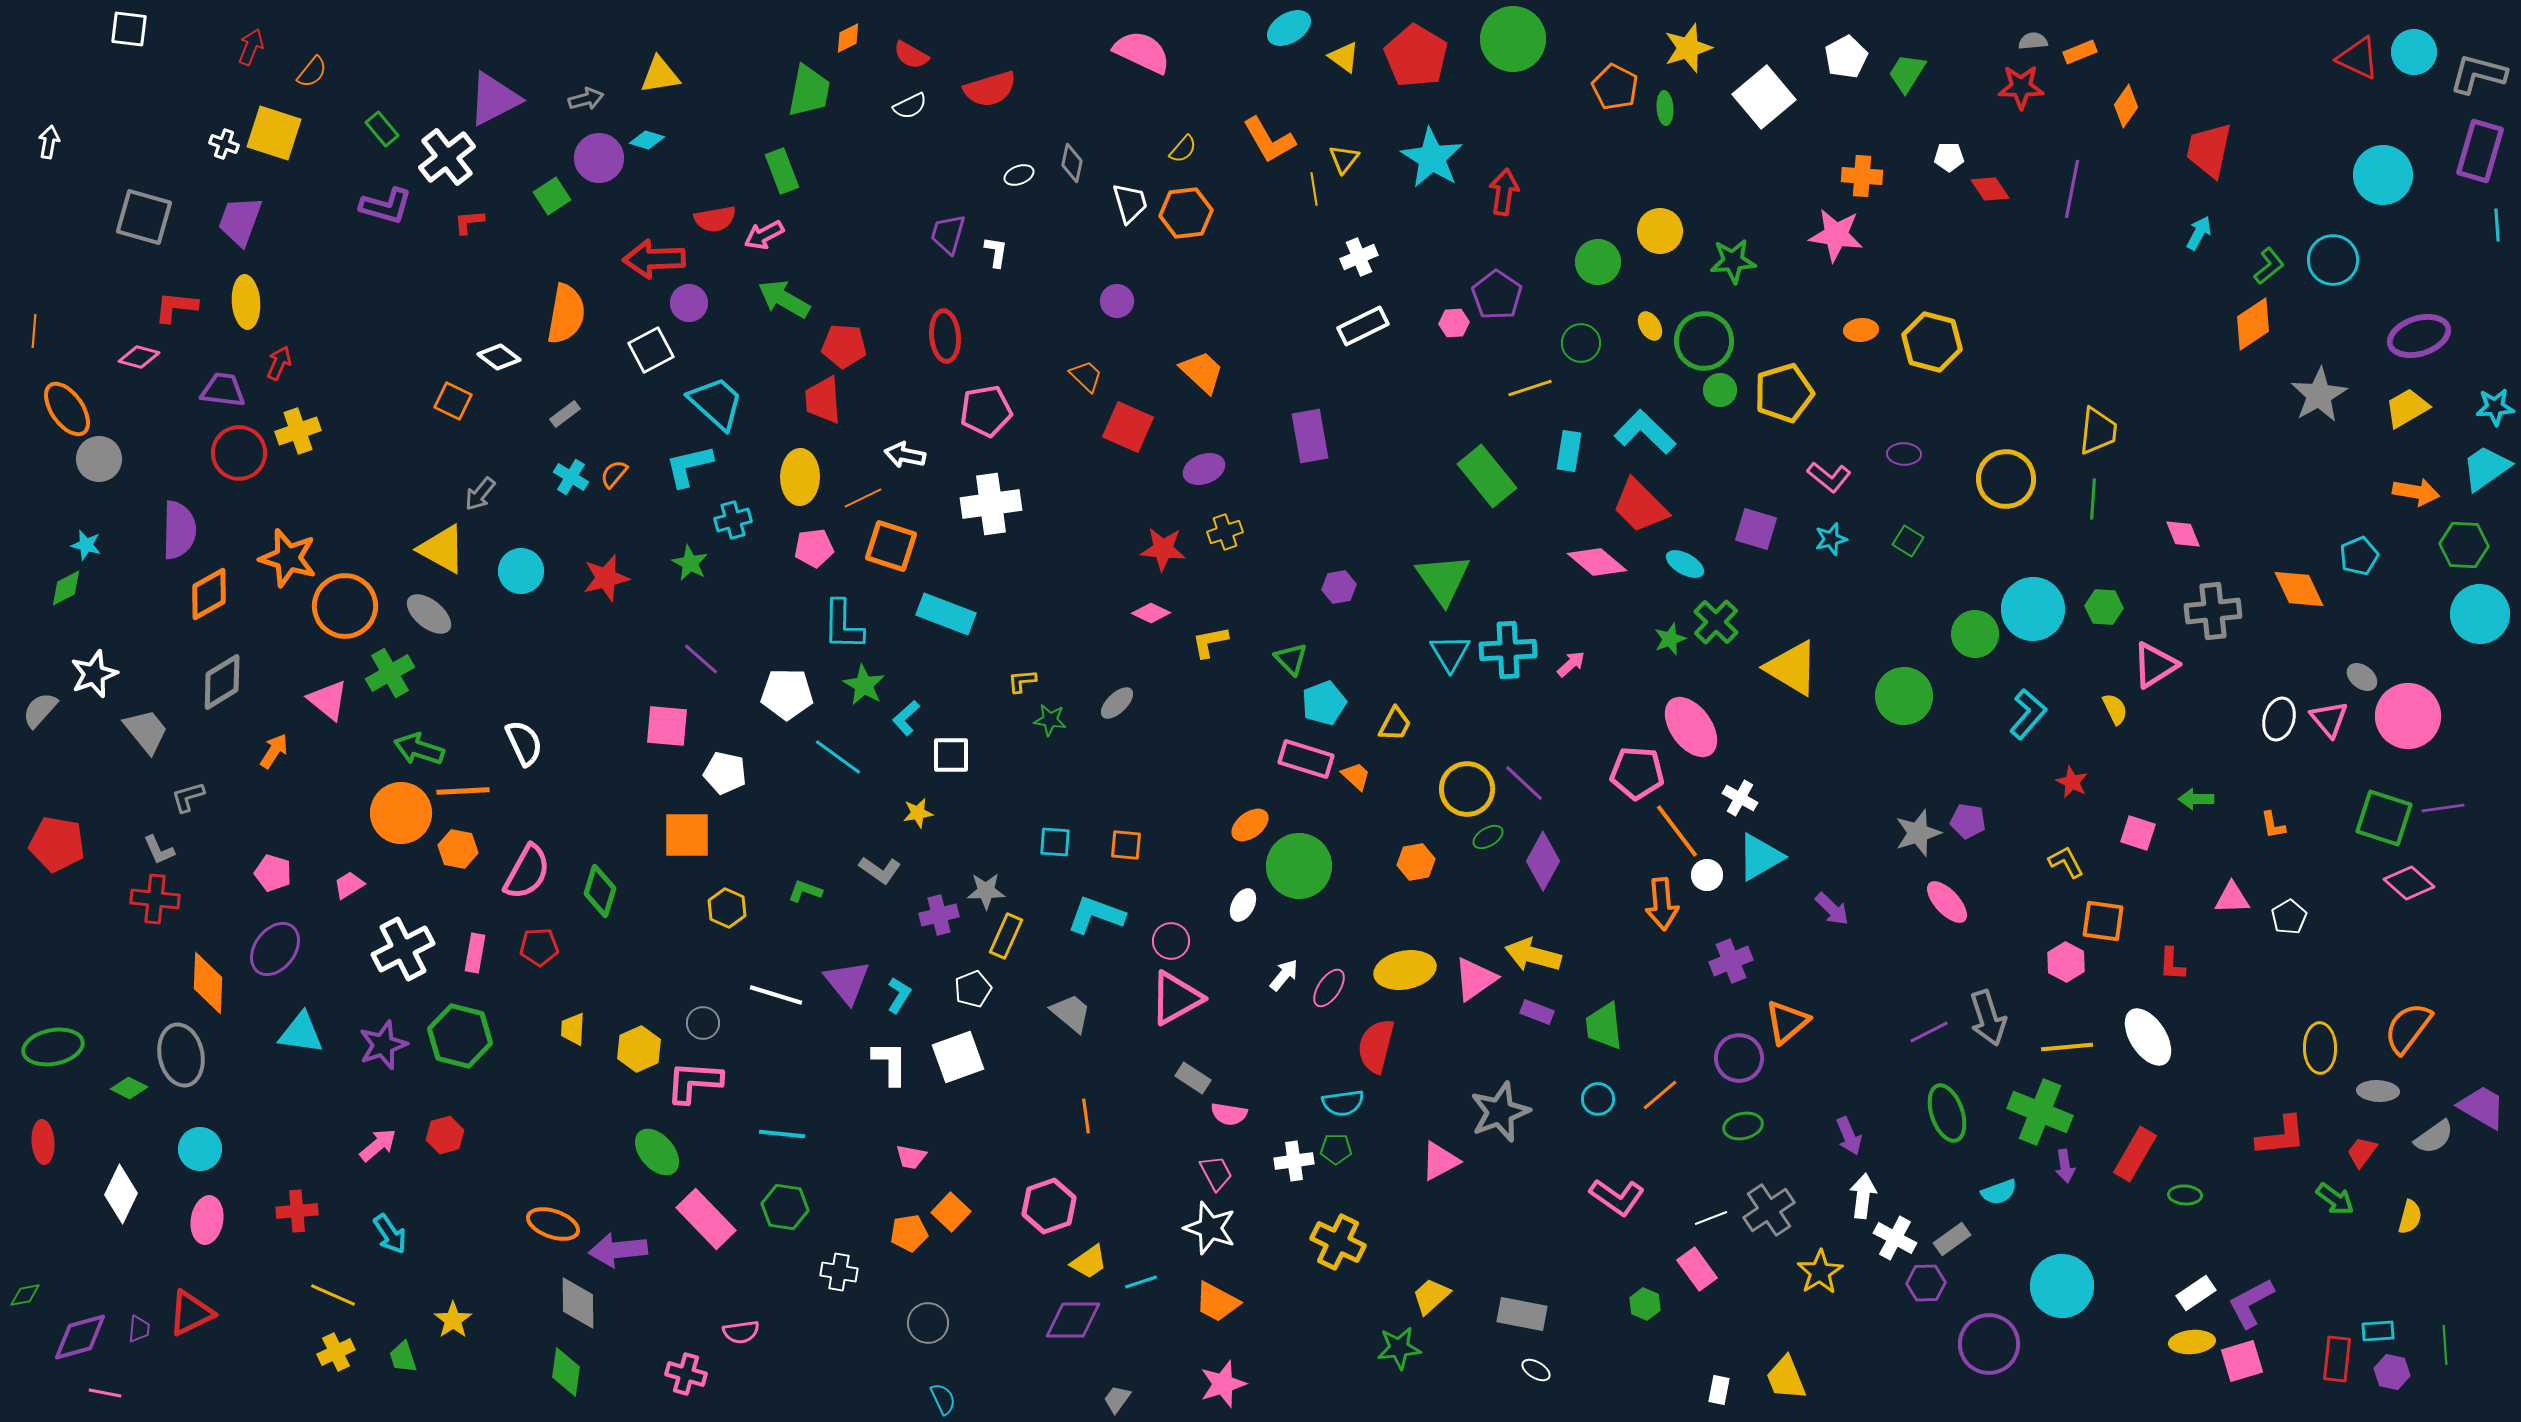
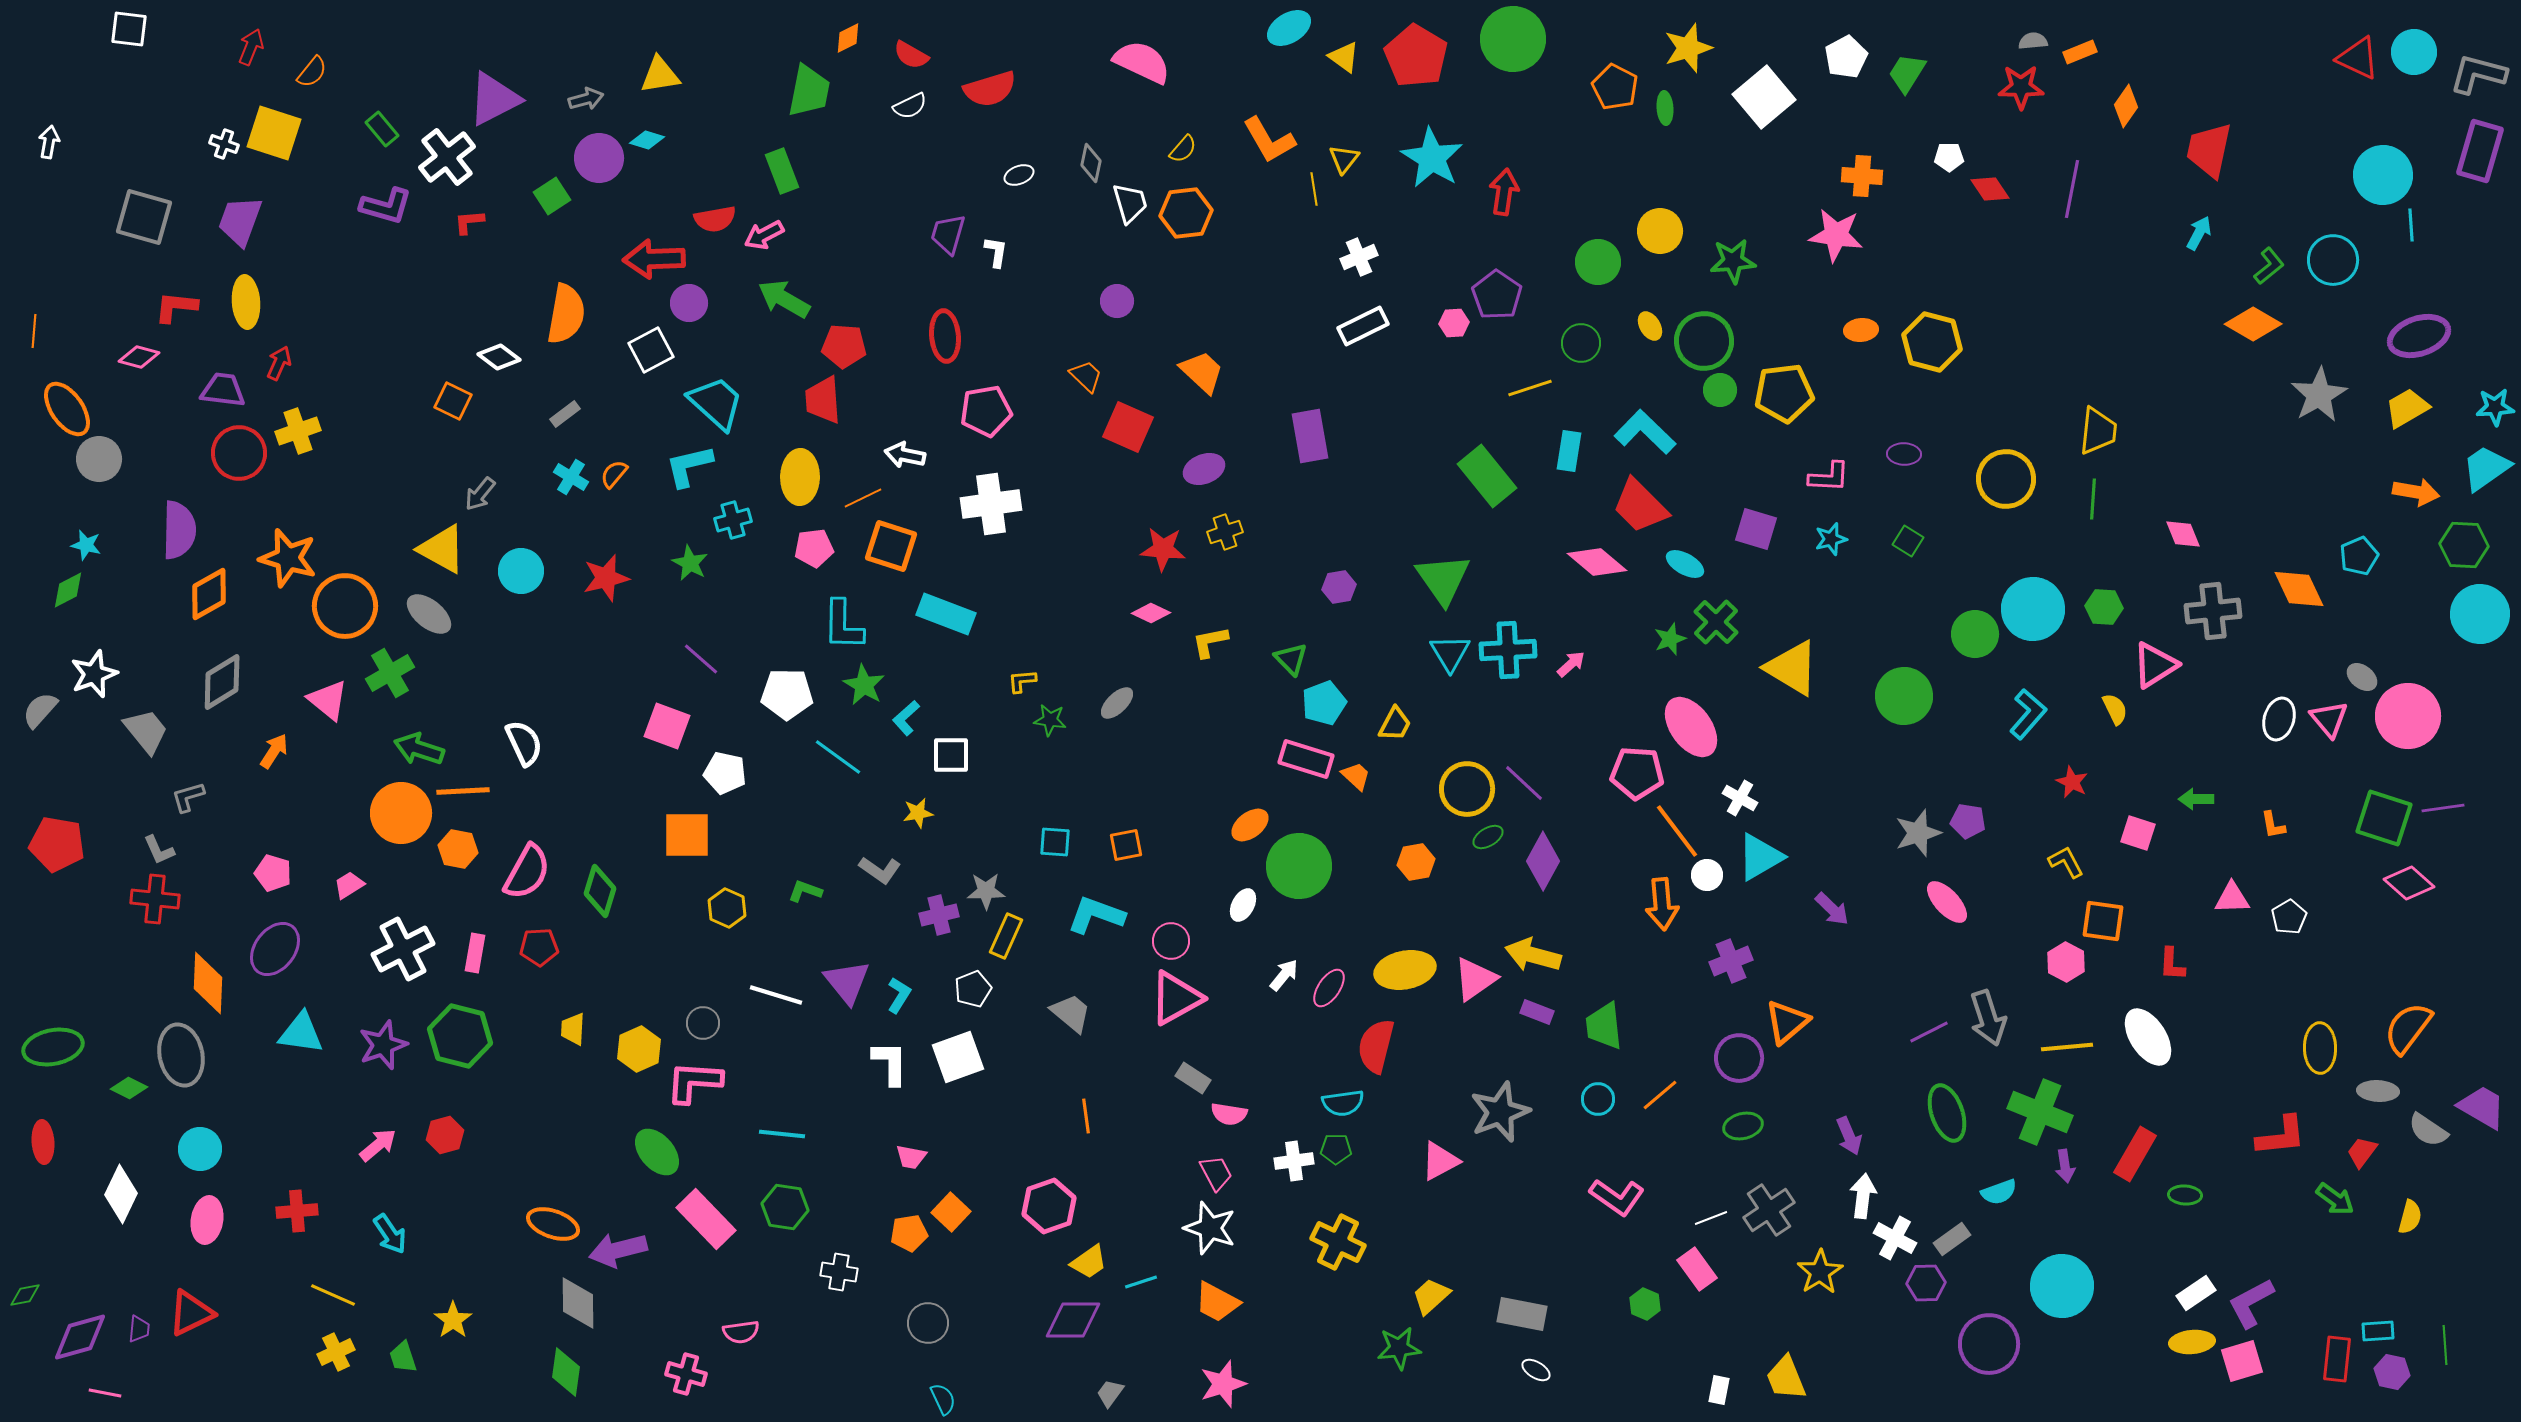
pink semicircle at (1142, 52): moved 10 px down
gray diamond at (1072, 163): moved 19 px right
cyan line at (2497, 225): moved 86 px left
orange diamond at (2253, 324): rotated 64 degrees clockwise
yellow pentagon at (1784, 393): rotated 10 degrees clockwise
pink L-shape at (1829, 477): rotated 36 degrees counterclockwise
green diamond at (66, 588): moved 2 px right, 2 px down
pink square at (667, 726): rotated 15 degrees clockwise
orange square at (1126, 845): rotated 16 degrees counterclockwise
gray semicircle at (2434, 1137): moved 6 px left, 7 px up; rotated 69 degrees clockwise
purple arrow at (618, 1250): rotated 8 degrees counterclockwise
gray trapezoid at (1117, 1399): moved 7 px left, 6 px up
